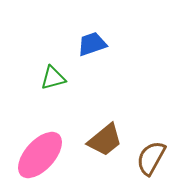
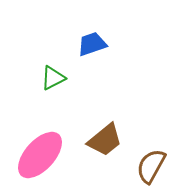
green triangle: rotated 12 degrees counterclockwise
brown semicircle: moved 8 px down
